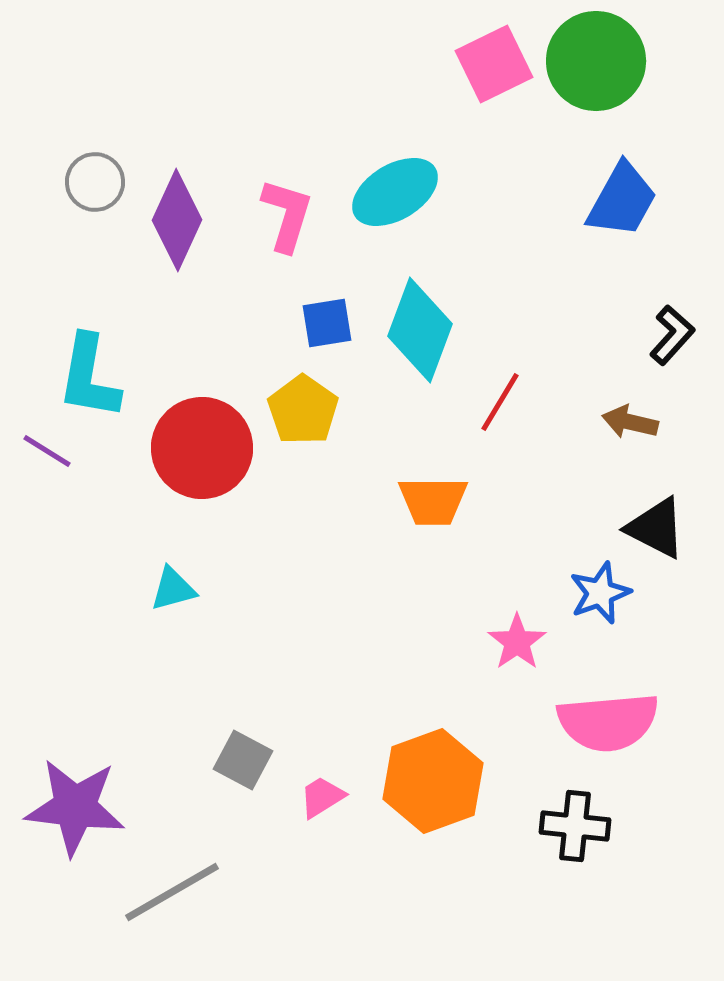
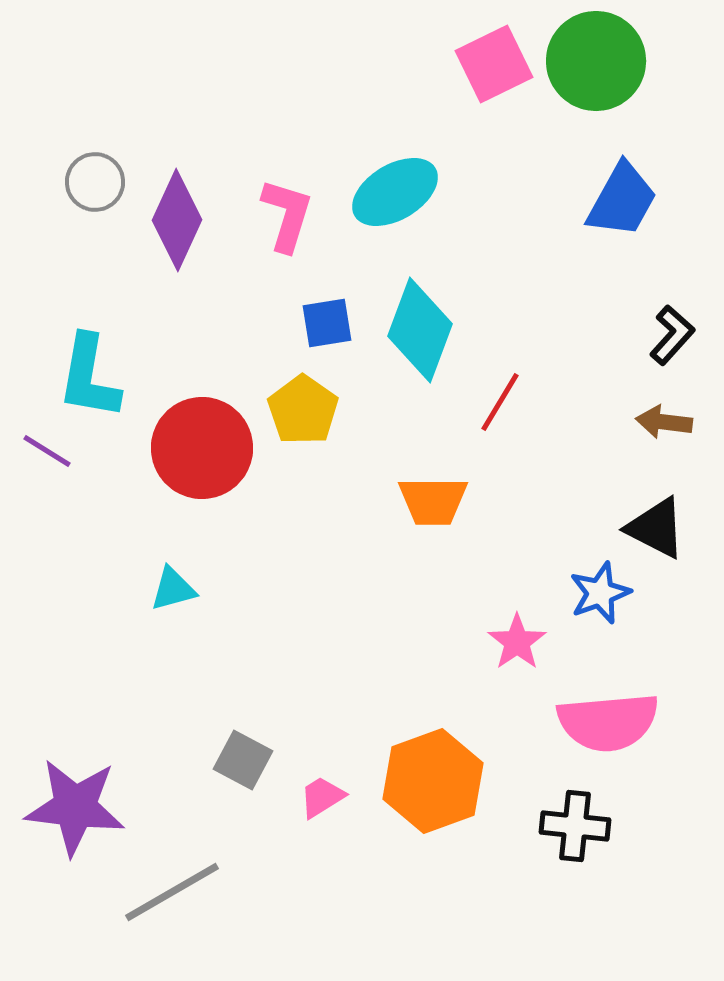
brown arrow: moved 34 px right; rotated 6 degrees counterclockwise
